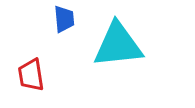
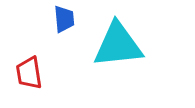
red trapezoid: moved 2 px left, 2 px up
